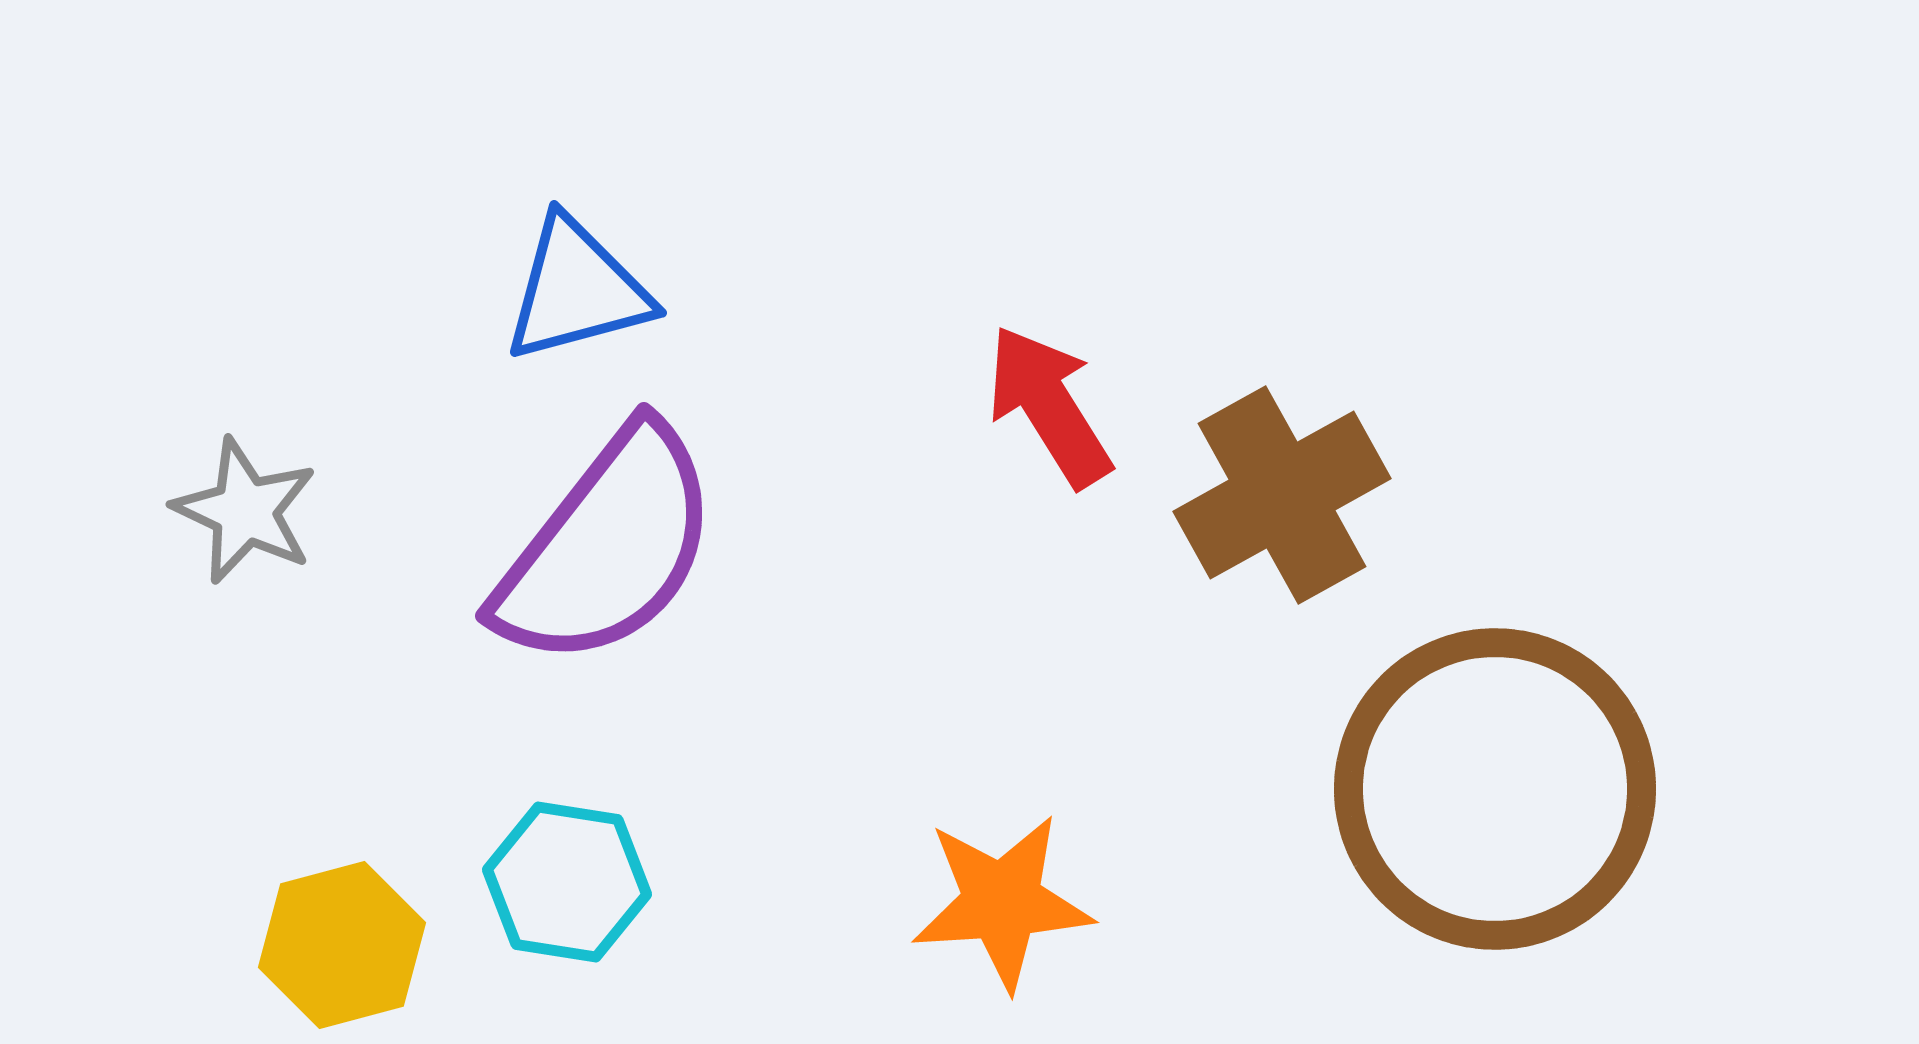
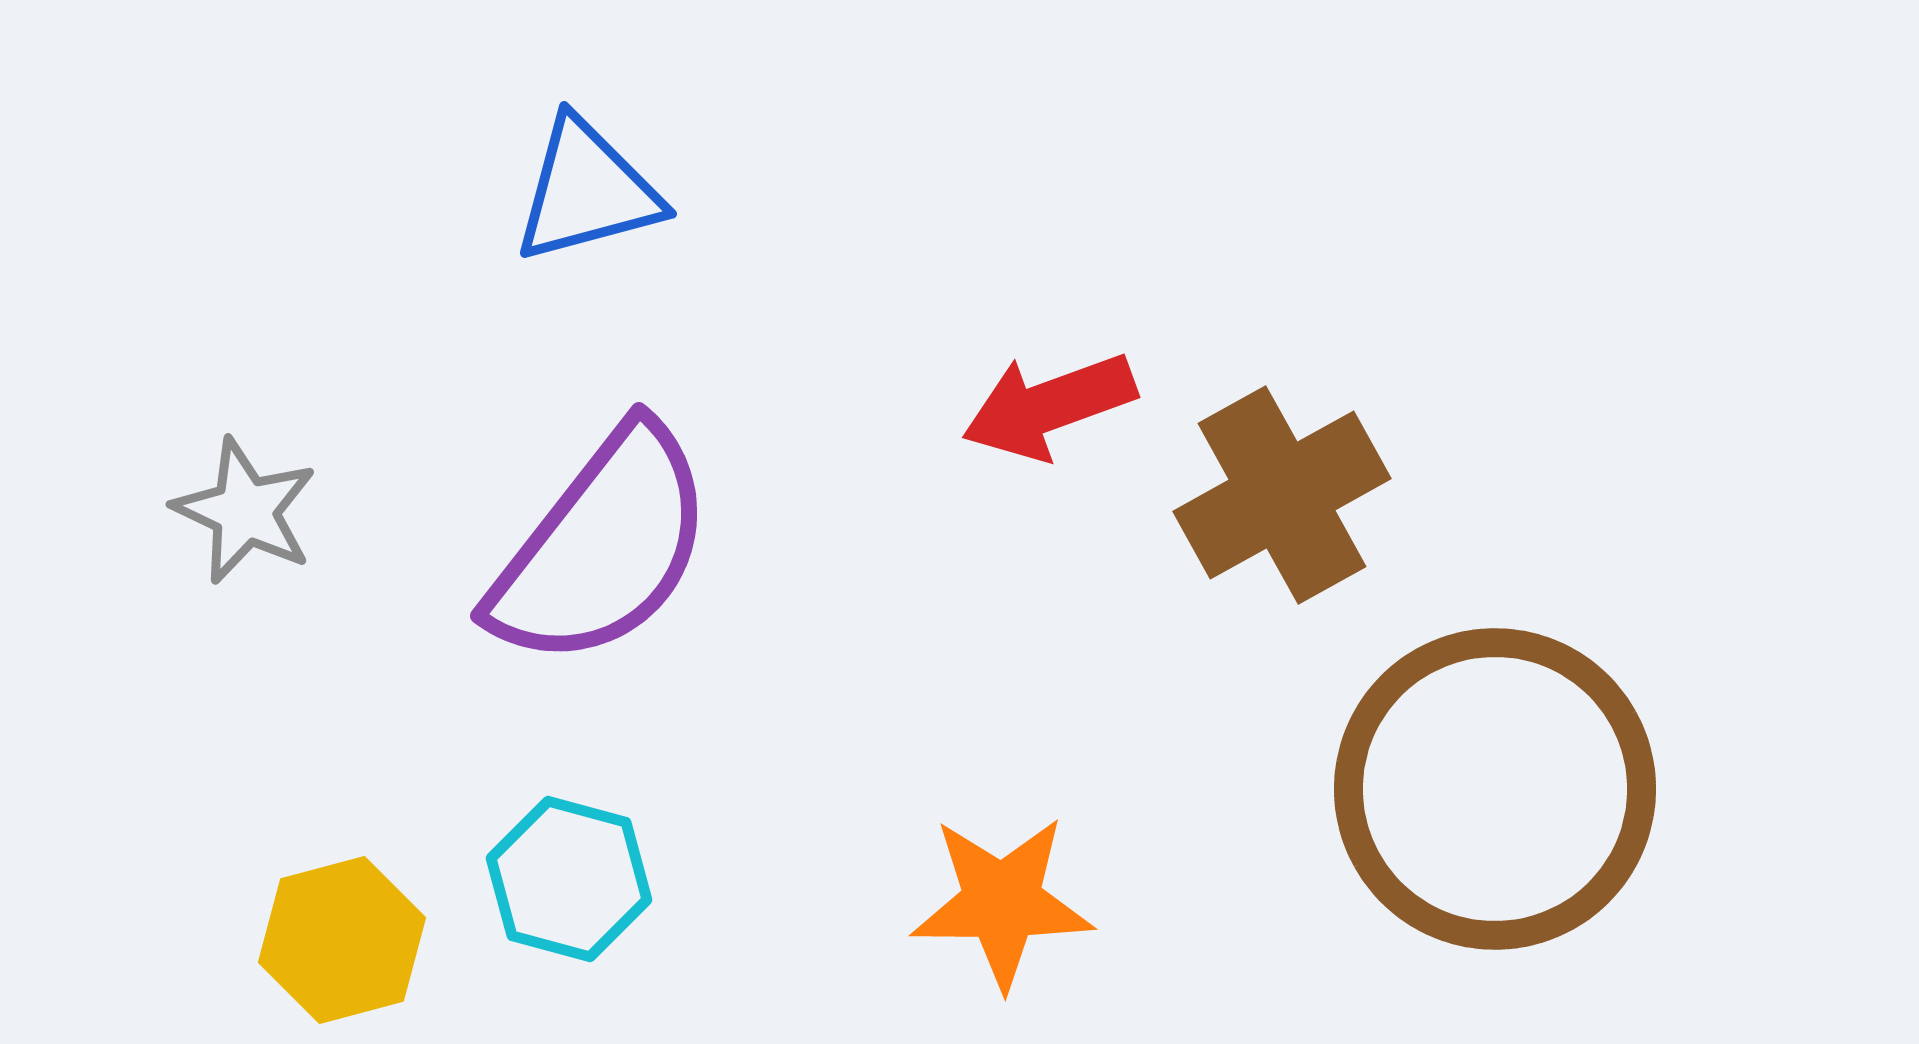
blue triangle: moved 10 px right, 99 px up
red arrow: rotated 78 degrees counterclockwise
purple semicircle: moved 5 px left
cyan hexagon: moved 2 px right, 3 px up; rotated 6 degrees clockwise
orange star: rotated 4 degrees clockwise
yellow hexagon: moved 5 px up
